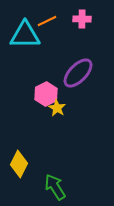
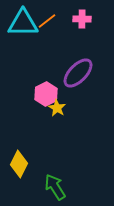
orange line: rotated 12 degrees counterclockwise
cyan triangle: moved 2 px left, 12 px up
